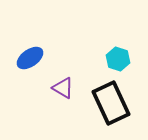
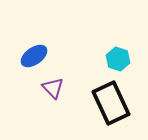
blue ellipse: moved 4 px right, 2 px up
purple triangle: moved 10 px left; rotated 15 degrees clockwise
